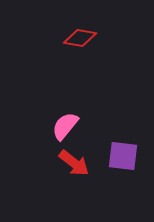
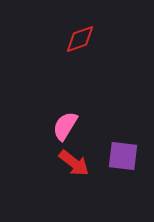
red diamond: moved 1 px down; rotated 28 degrees counterclockwise
pink semicircle: rotated 8 degrees counterclockwise
